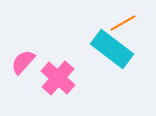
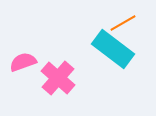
cyan rectangle: moved 1 px right
pink semicircle: rotated 28 degrees clockwise
